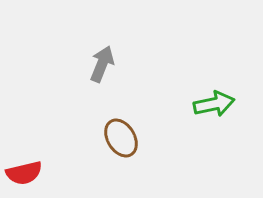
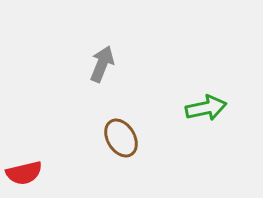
green arrow: moved 8 px left, 4 px down
